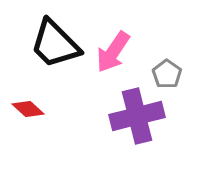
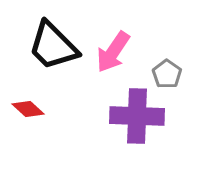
black trapezoid: moved 2 px left, 2 px down
purple cross: rotated 16 degrees clockwise
